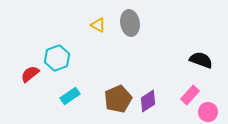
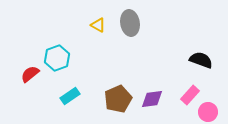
purple diamond: moved 4 px right, 2 px up; rotated 25 degrees clockwise
